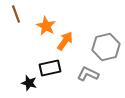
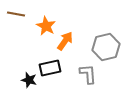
brown line: rotated 60 degrees counterclockwise
gray L-shape: rotated 60 degrees clockwise
black star: moved 3 px up
